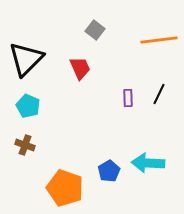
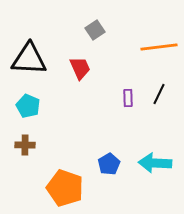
gray square: rotated 18 degrees clockwise
orange line: moved 7 px down
black triangle: moved 3 px right; rotated 48 degrees clockwise
brown cross: rotated 18 degrees counterclockwise
cyan arrow: moved 7 px right
blue pentagon: moved 7 px up
